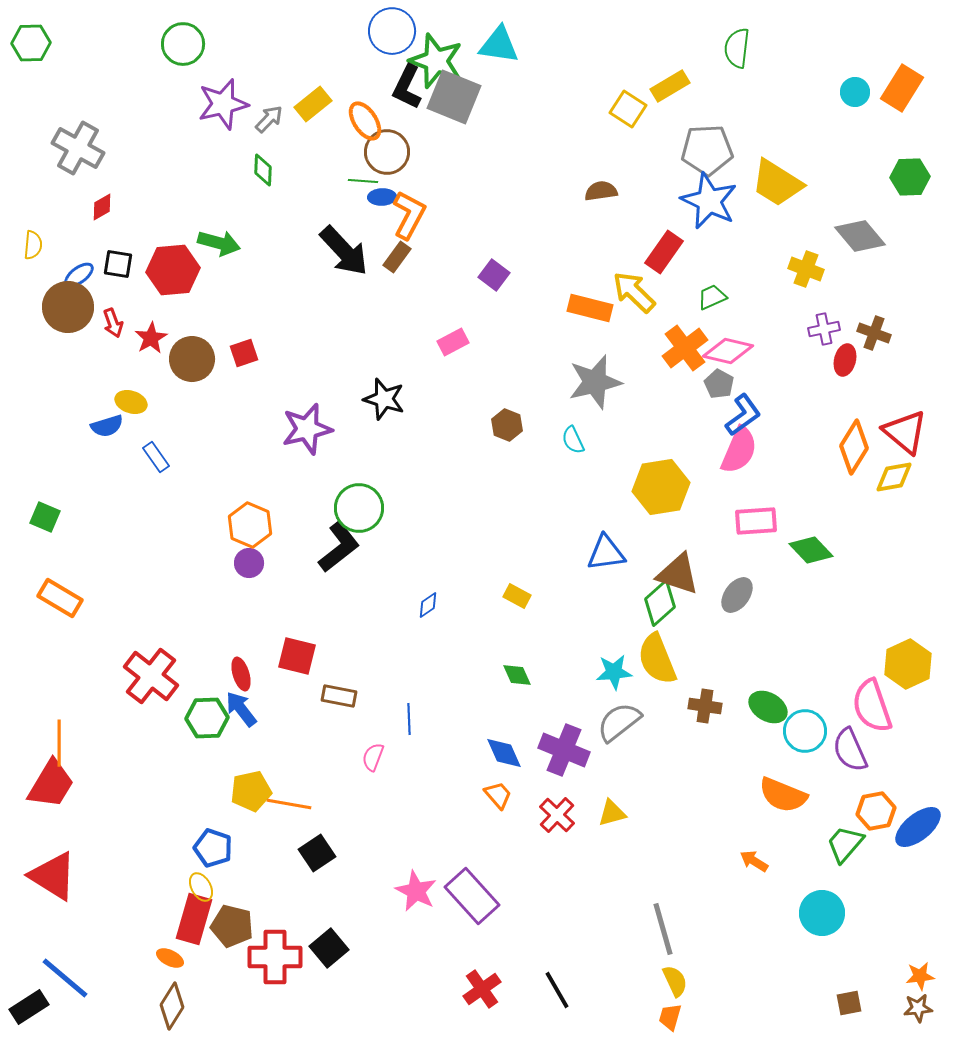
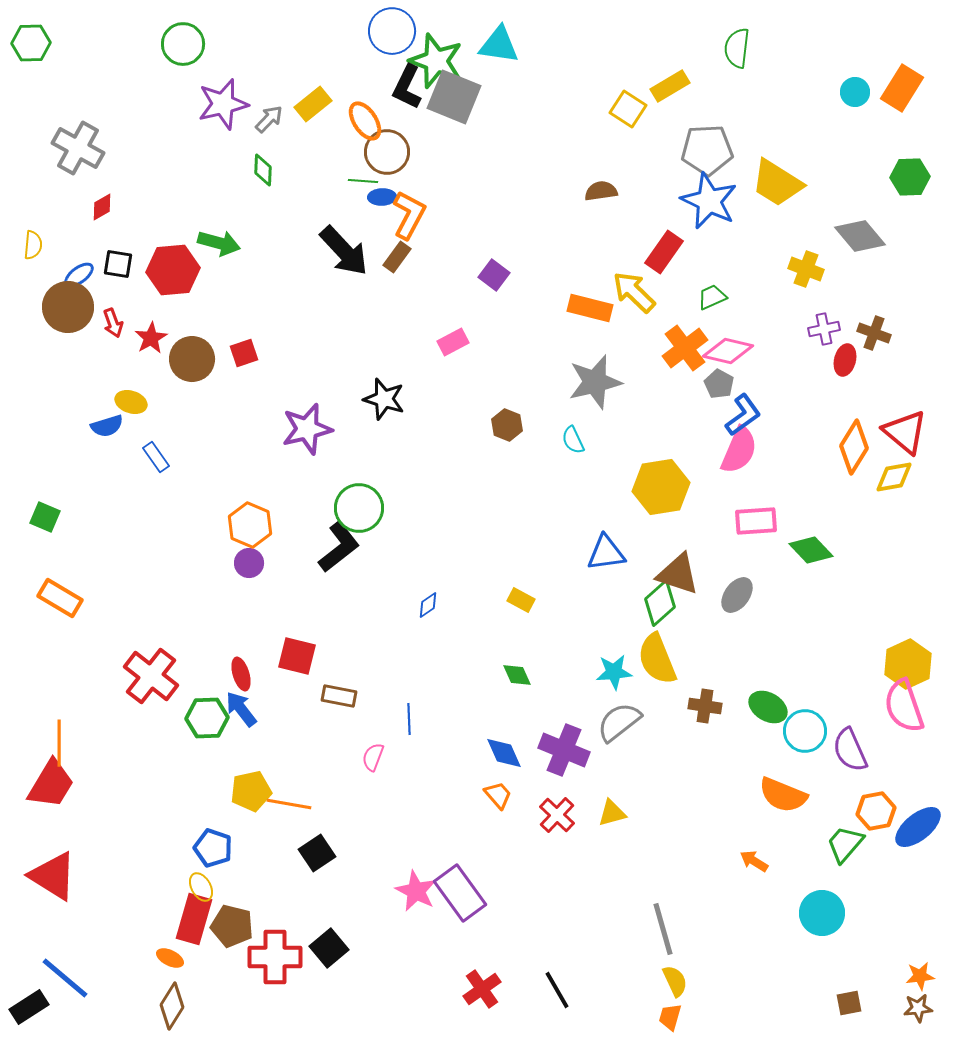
yellow rectangle at (517, 596): moved 4 px right, 4 px down
pink semicircle at (872, 706): moved 32 px right
purple rectangle at (472, 896): moved 12 px left, 3 px up; rotated 6 degrees clockwise
